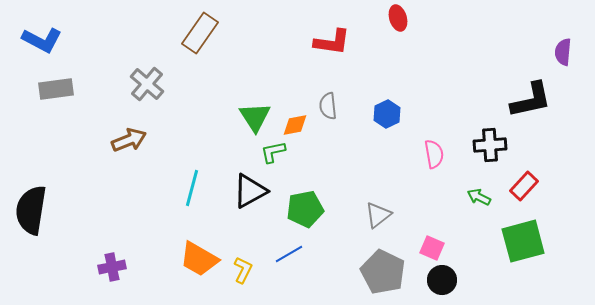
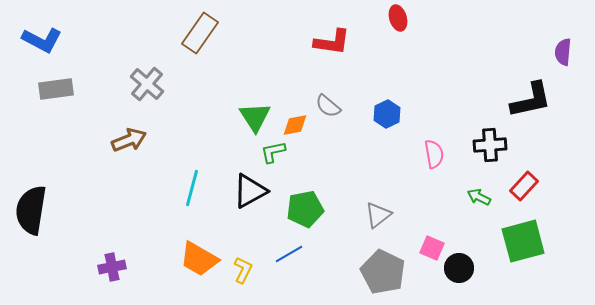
gray semicircle: rotated 44 degrees counterclockwise
black circle: moved 17 px right, 12 px up
